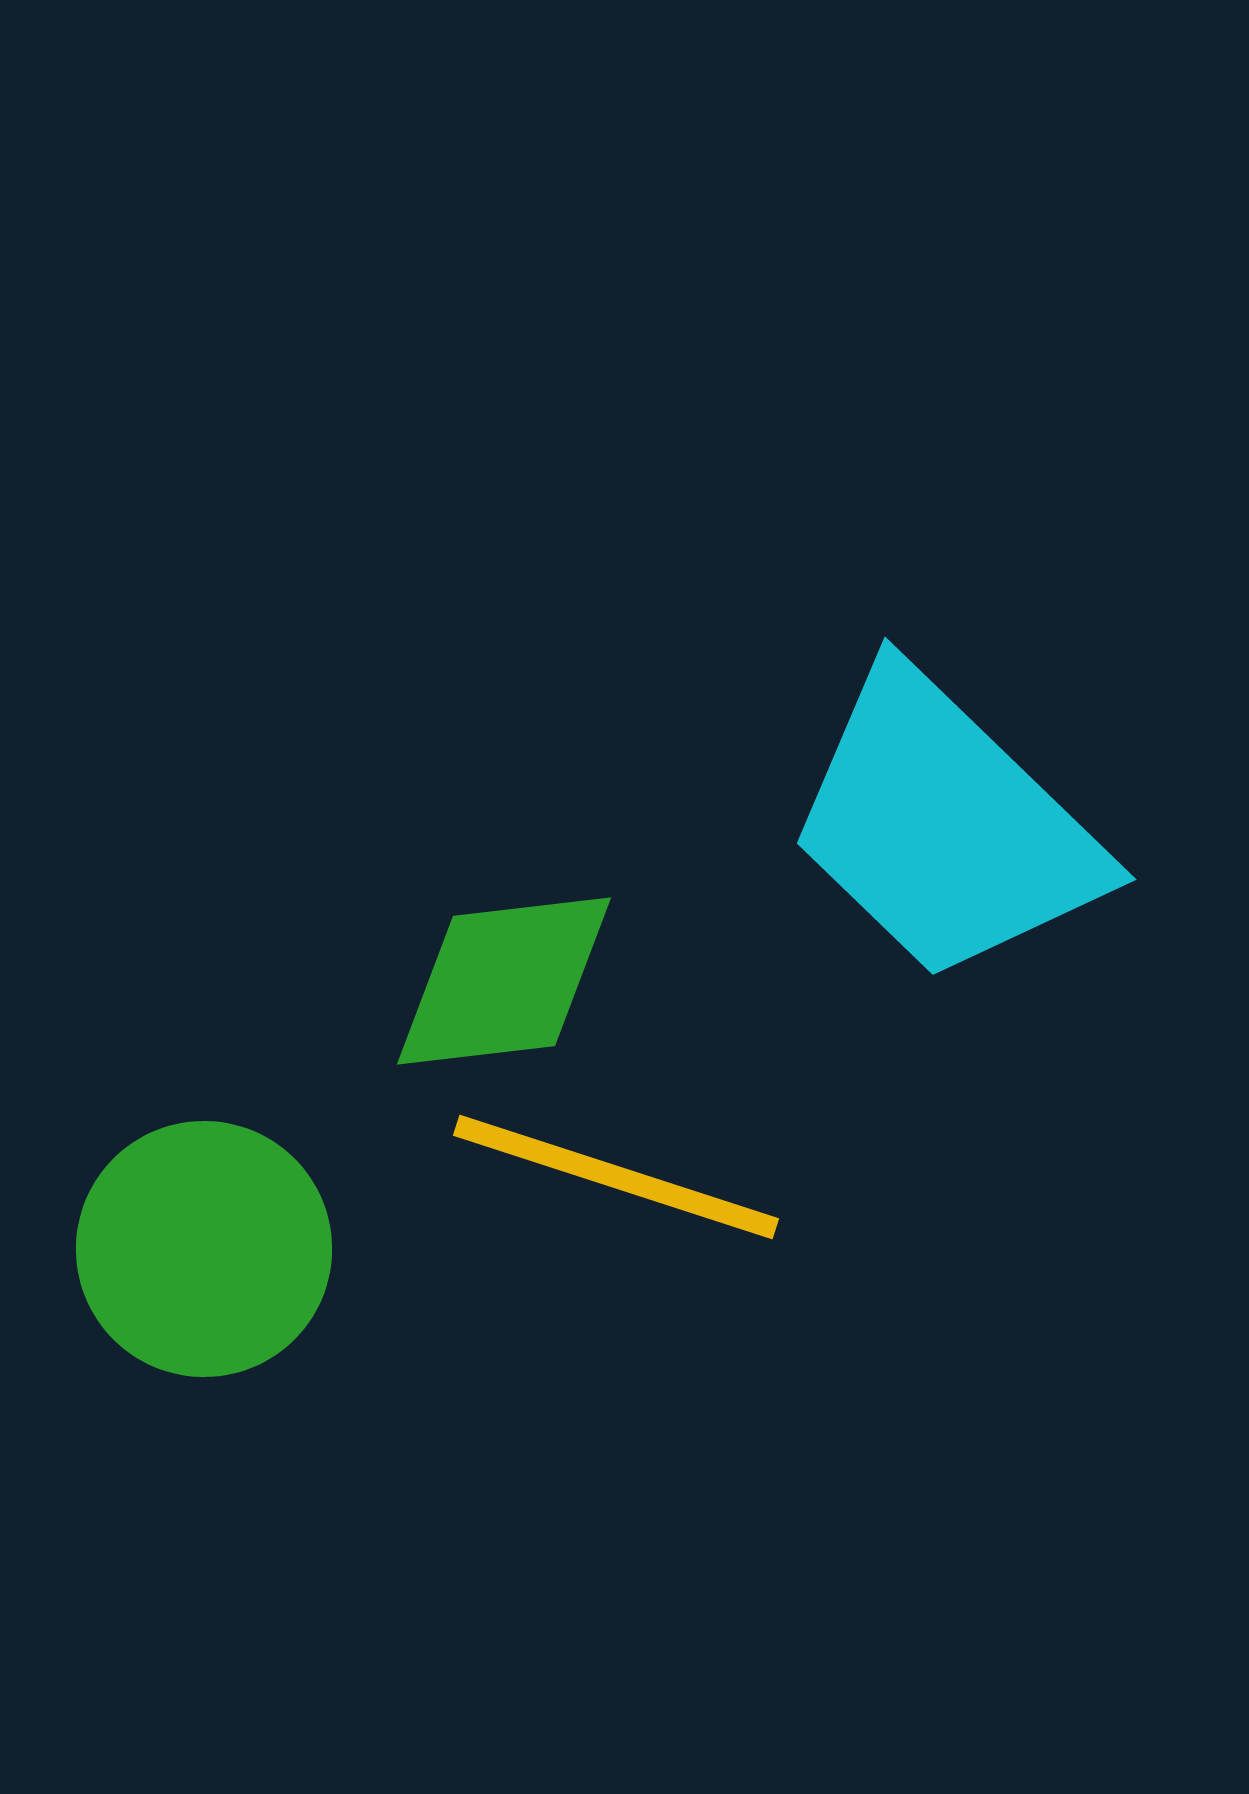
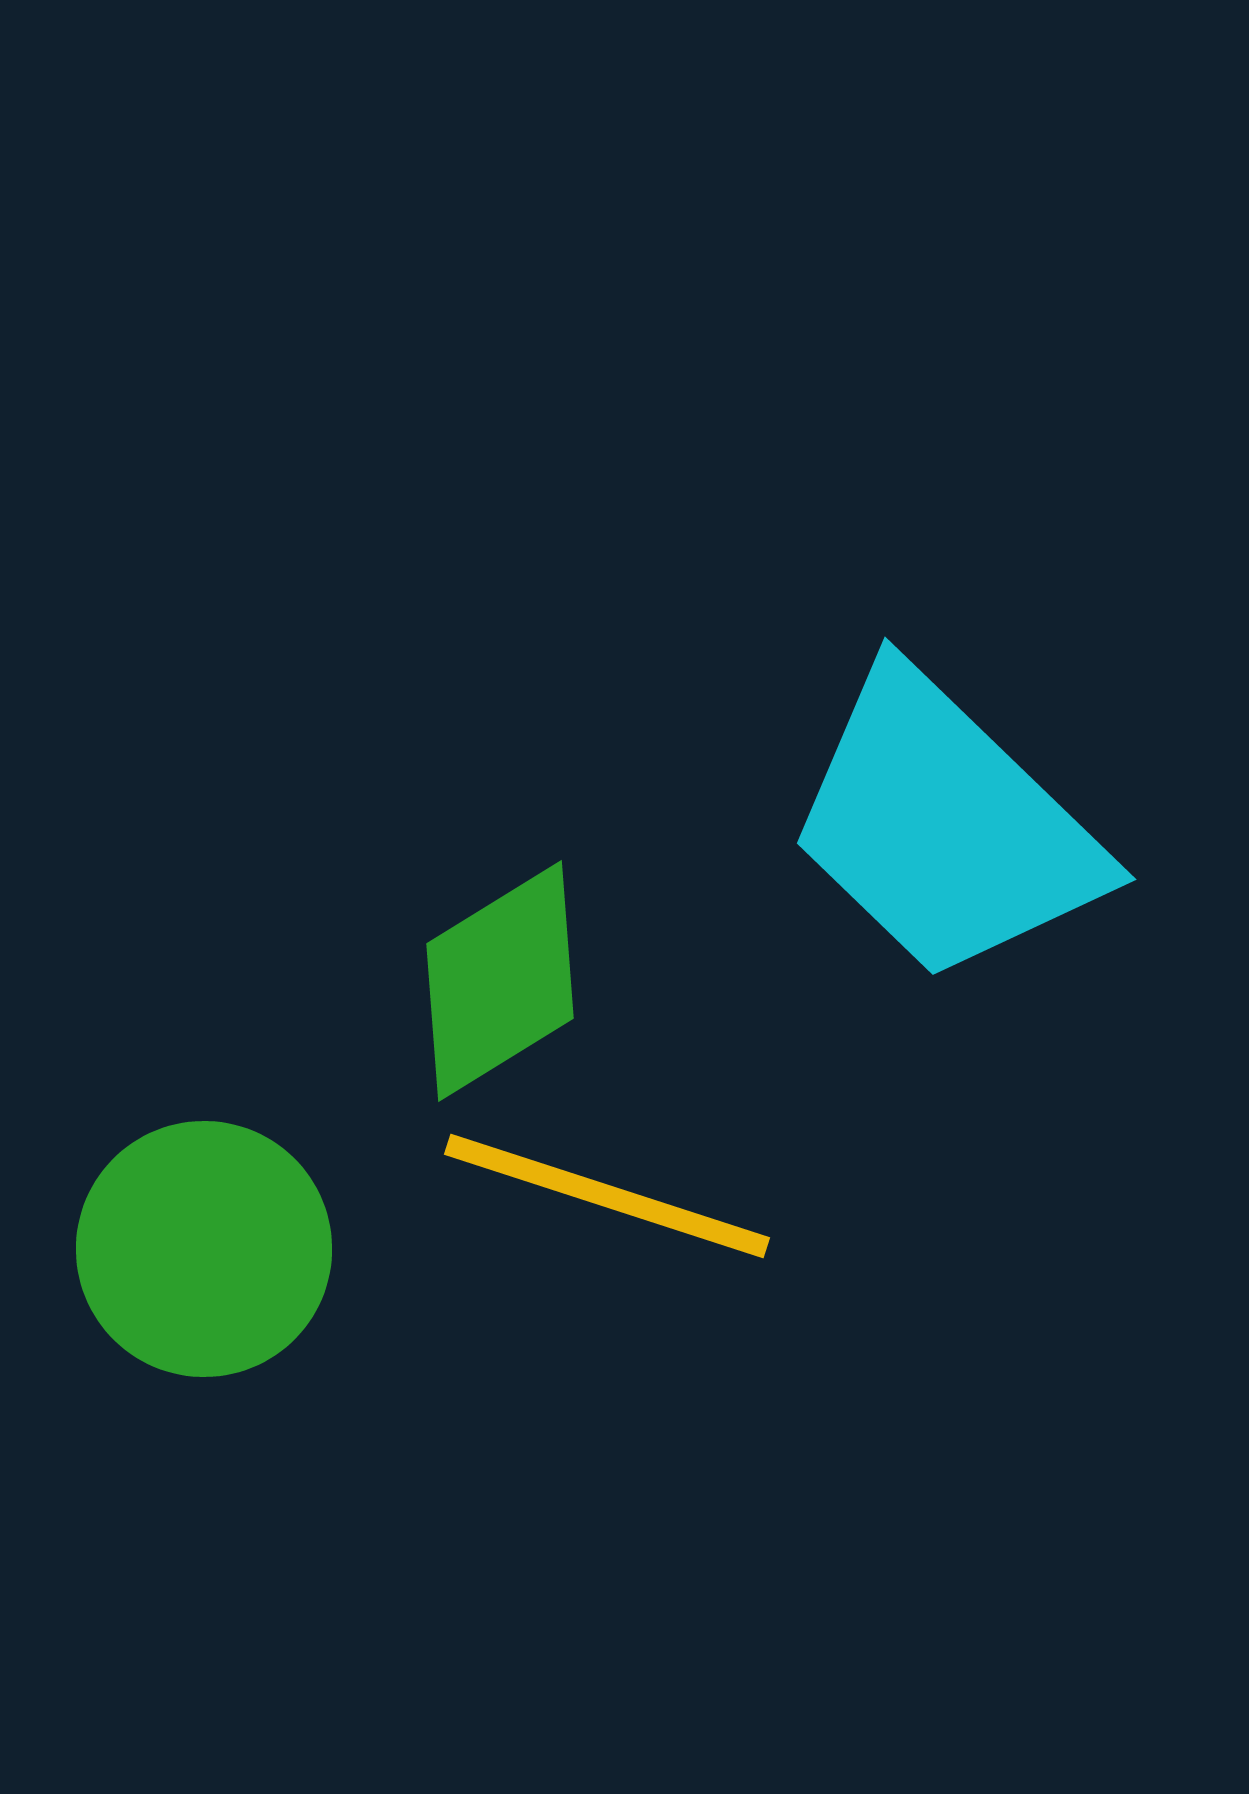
green diamond: moved 4 px left; rotated 25 degrees counterclockwise
yellow line: moved 9 px left, 19 px down
